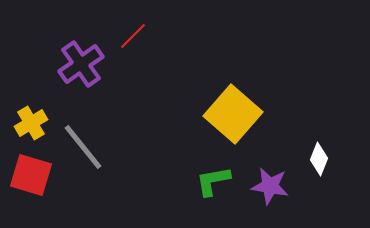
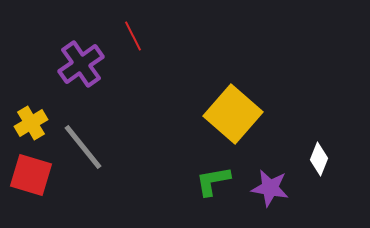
red line: rotated 72 degrees counterclockwise
purple star: moved 2 px down
